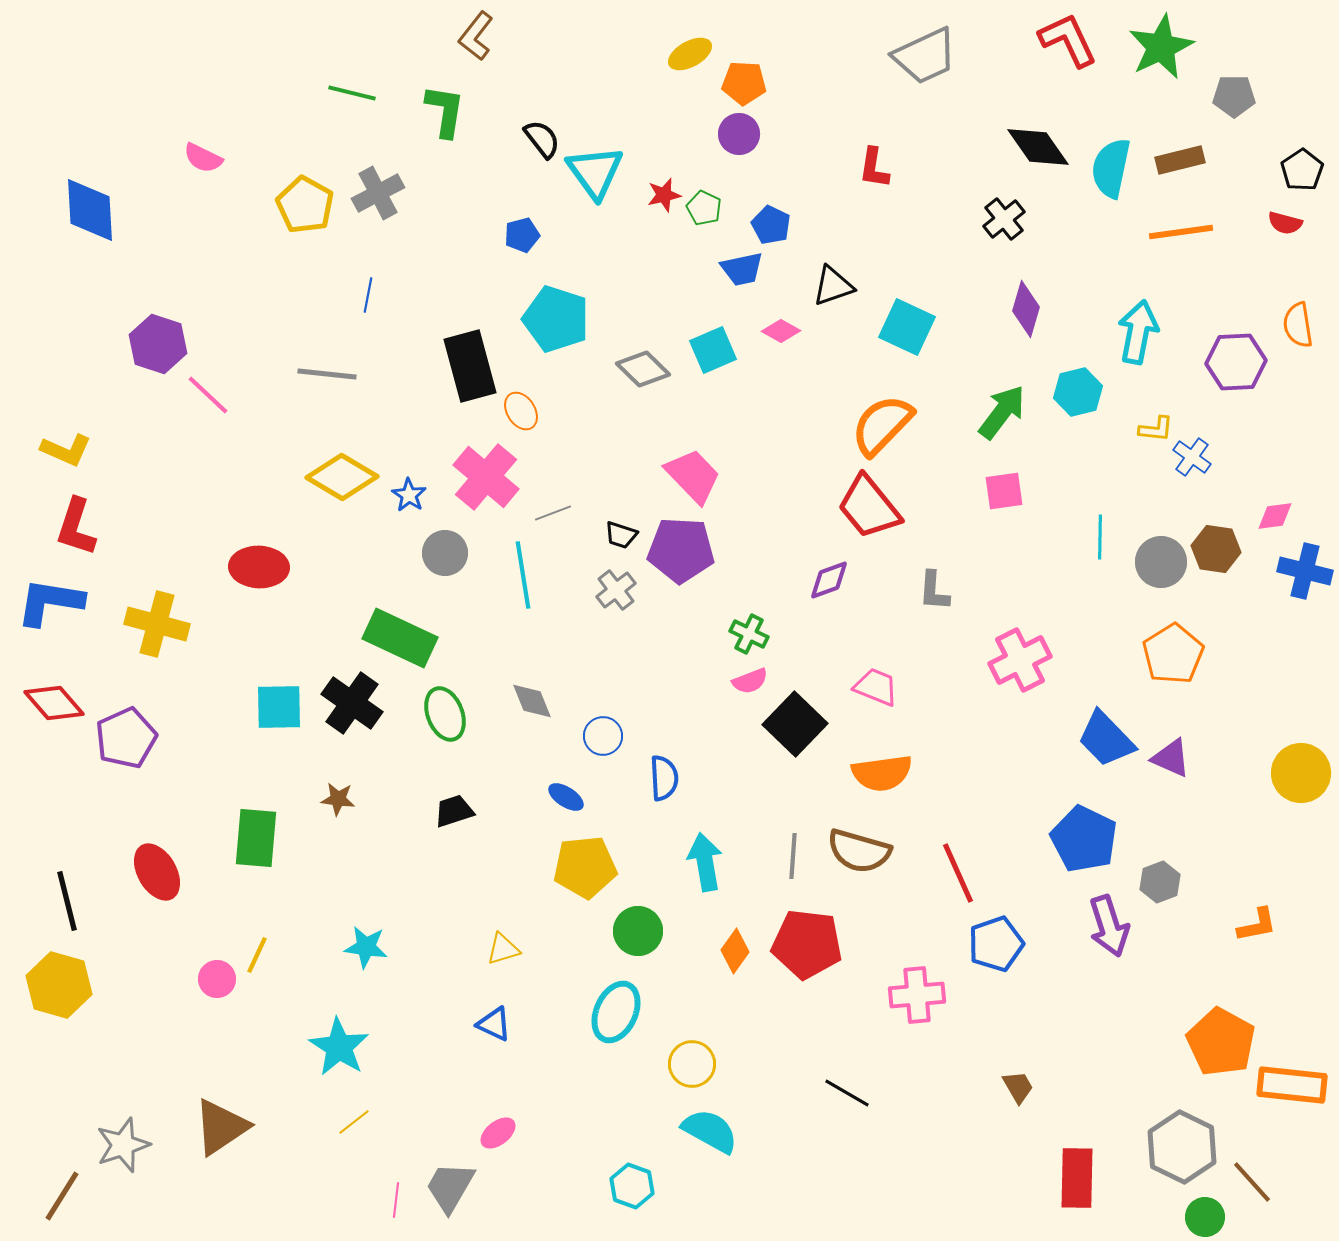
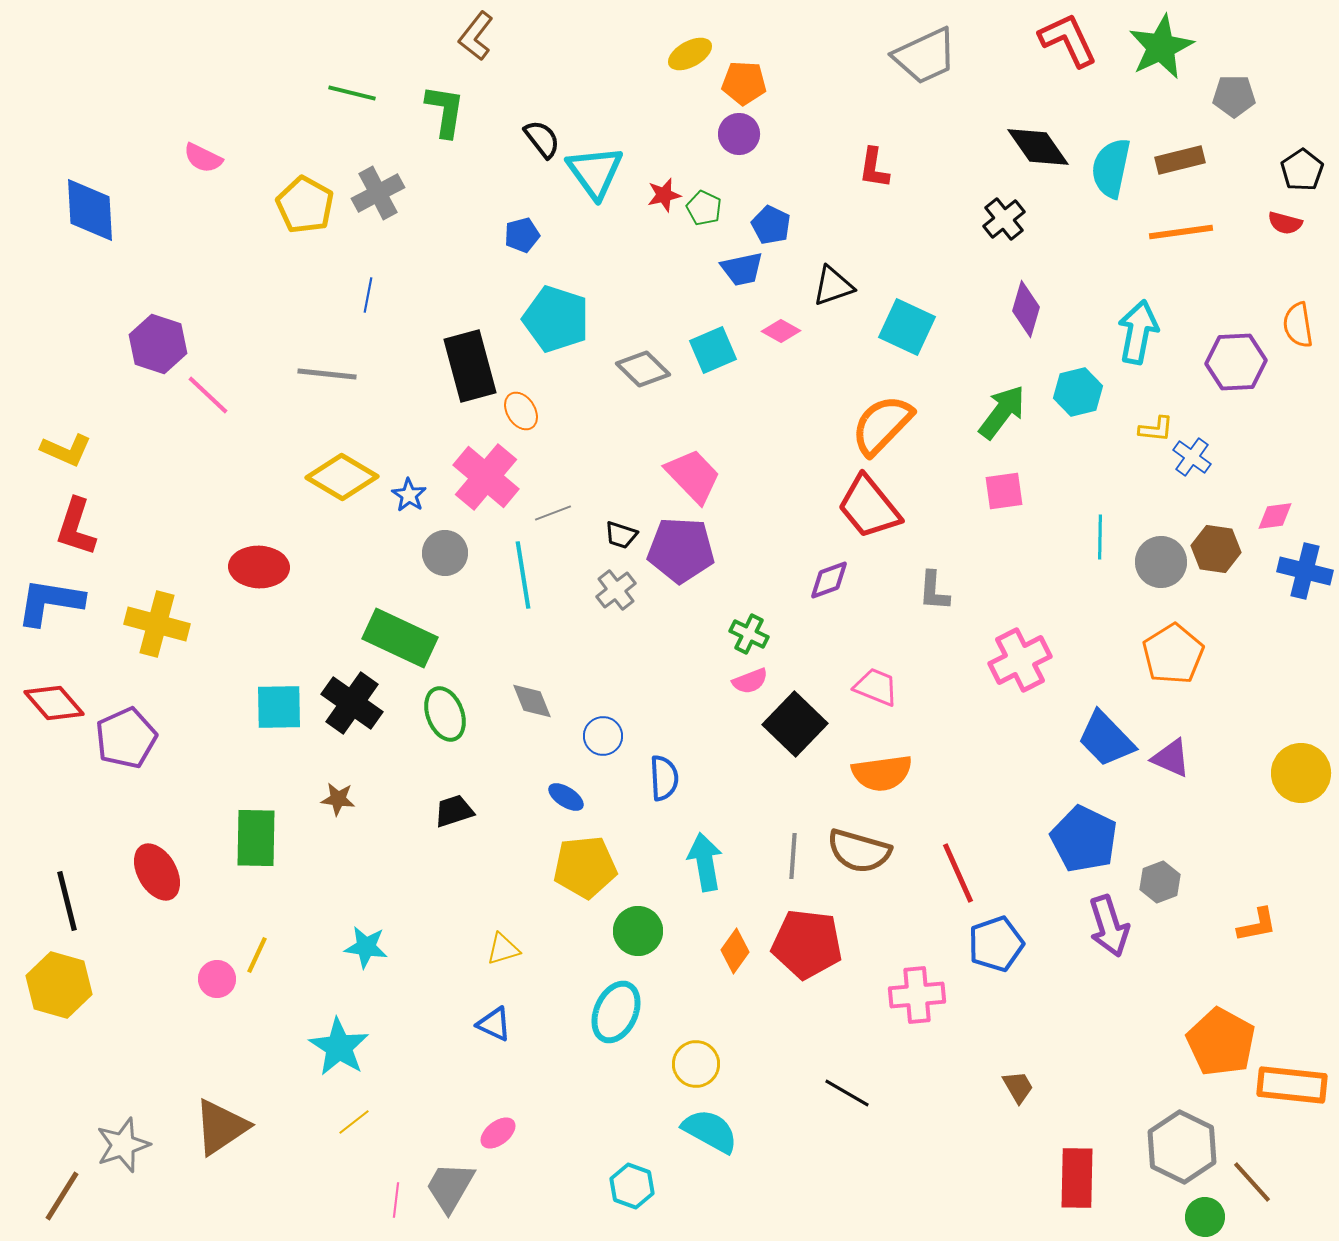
green rectangle at (256, 838): rotated 4 degrees counterclockwise
yellow circle at (692, 1064): moved 4 px right
